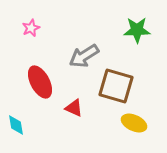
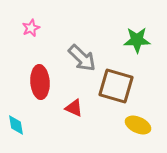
green star: moved 10 px down
gray arrow: moved 2 px left, 2 px down; rotated 104 degrees counterclockwise
red ellipse: rotated 24 degrees clockwise
yellow ellipse: moved 4 px right, 2 px down
